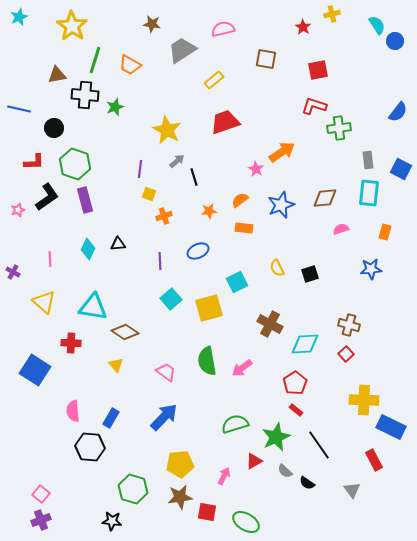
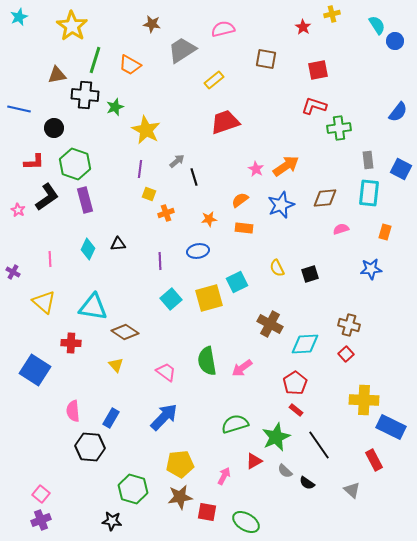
yellow star at (167, 130): moved 21 px left
orange arrow at (282, 152): moved 4 px right, 14 px down
pink star at (18, 210): rotated 24 degrees counterclockwise
orange star at (209, 211): moved 8 px down
orange cross at (164, 216): moved 2 px right, 3 px up
blue ellipse at (198, 251): rotated 15 degrees clockwise
yellow square at (209, 308): moved 10 px up
gray triangle at (352, 490): rotated 12 degrees counterclockwise
